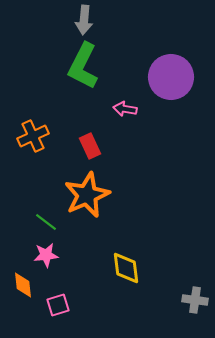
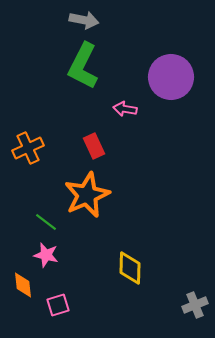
gray arrow: rotated 84 degrees counterclockwise
orange cross: moved 5 px left, 12 px down
red rectangle: moved 4 px right
pink star: rotated 20 degrees clockwise
yellow diamond: moved 4 px right; rotated 8 degrees clockwise
gray cross: moved 5 px down; rotated 30 degrees counterclockwise
